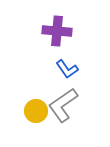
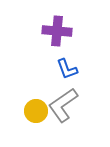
blue L-shape: rotated 15 degrees clockwise
